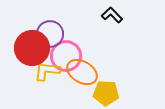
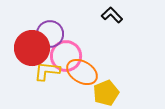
yellow pentagon: rotated 25 degrees counterclockwise
